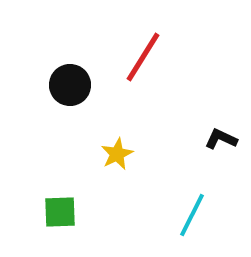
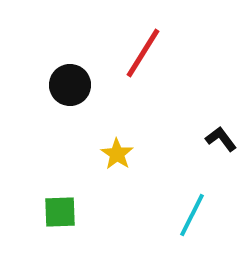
red line: moved 4 px up
black L-shape: rotated 28 degrees clockwise
yellow star: rotated 12 degrees counterclockwise
